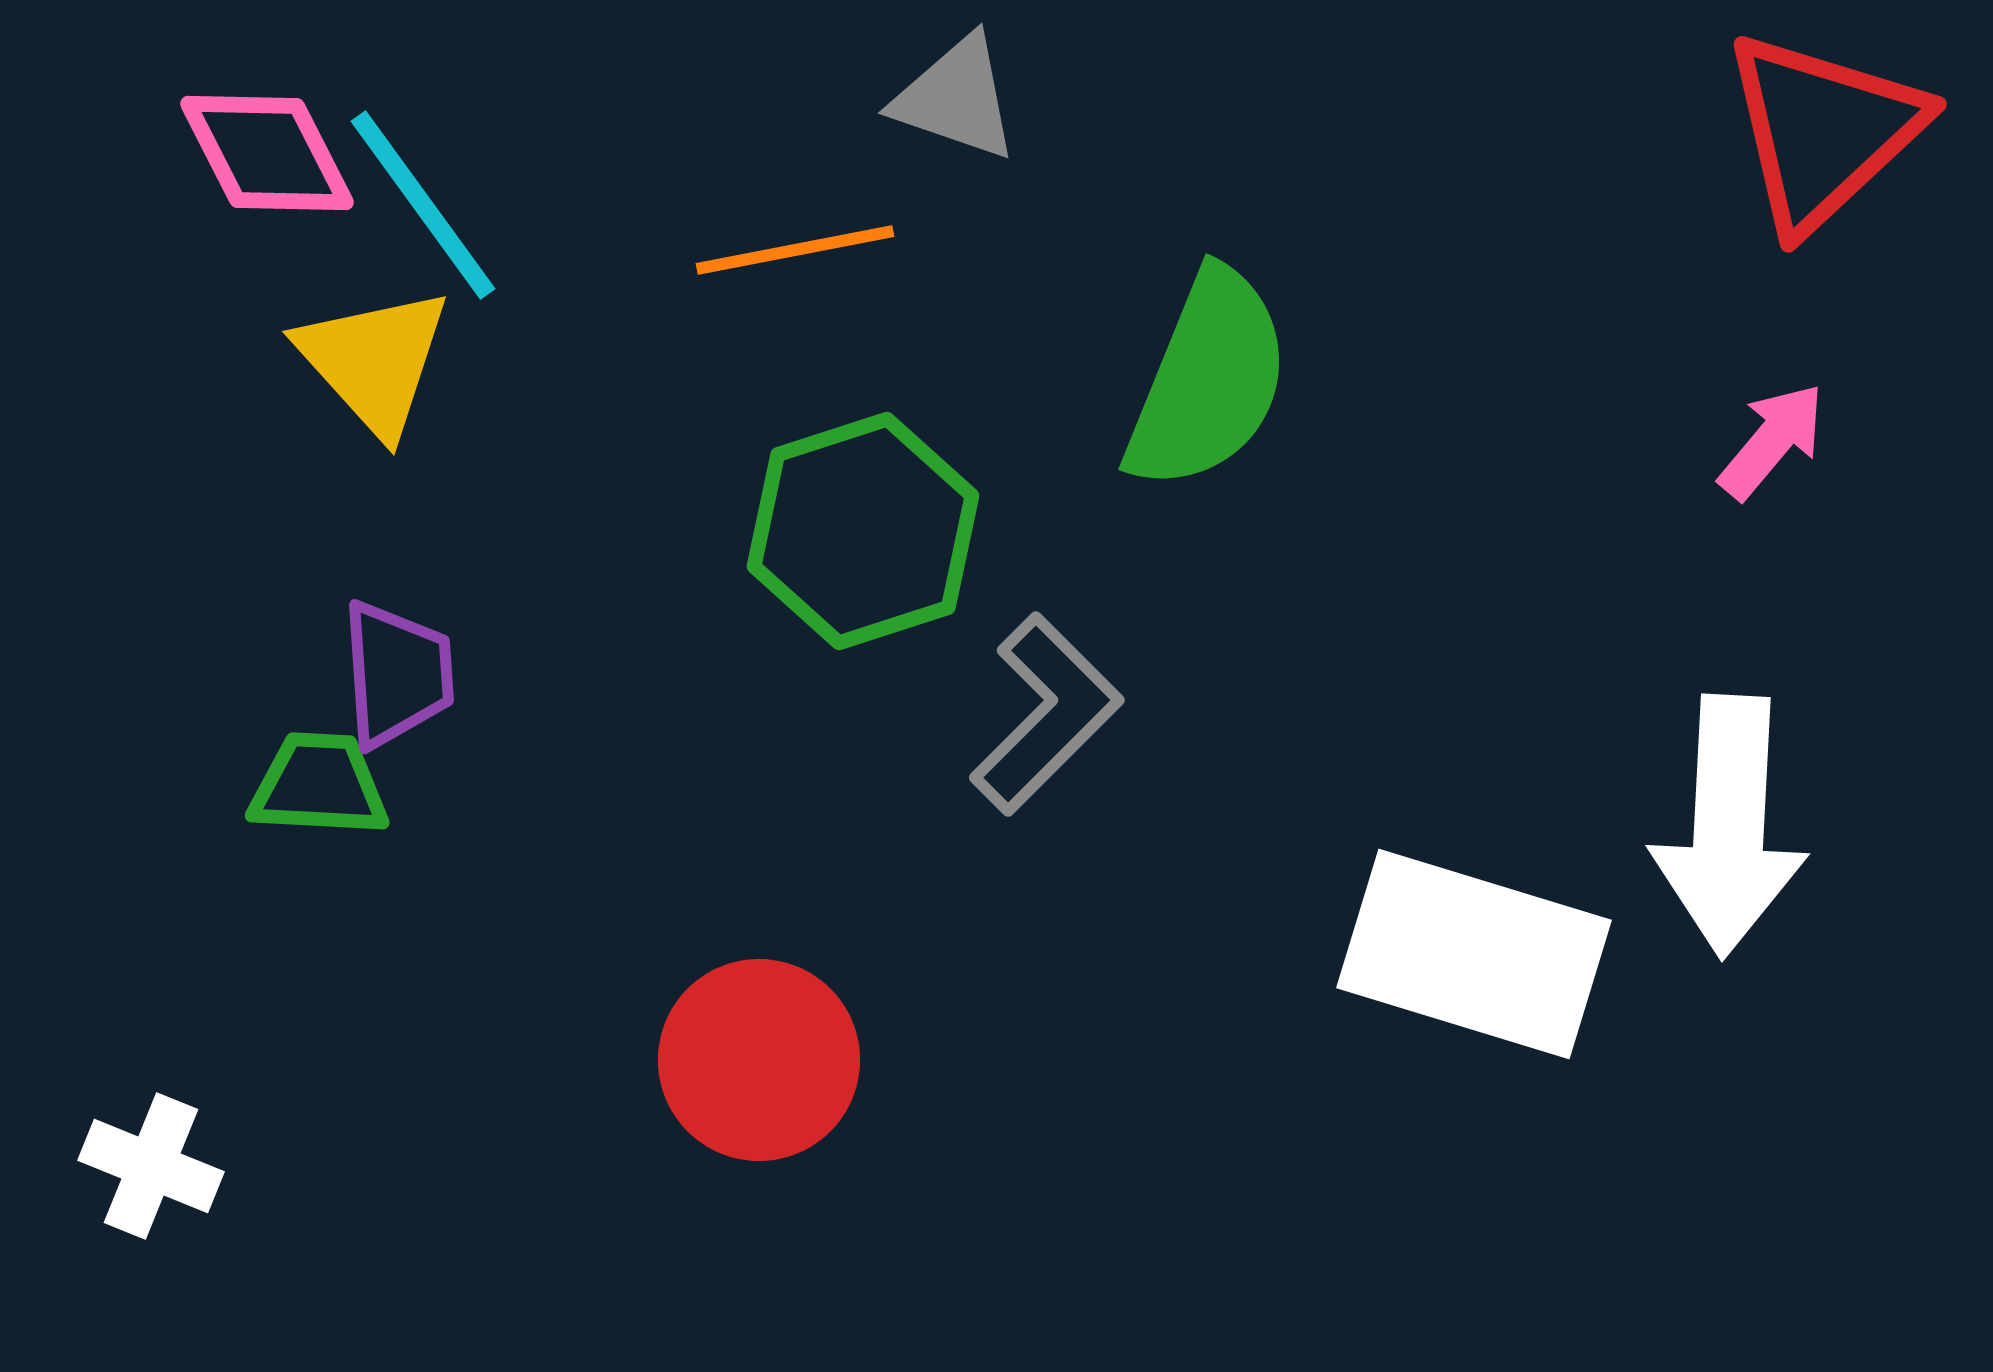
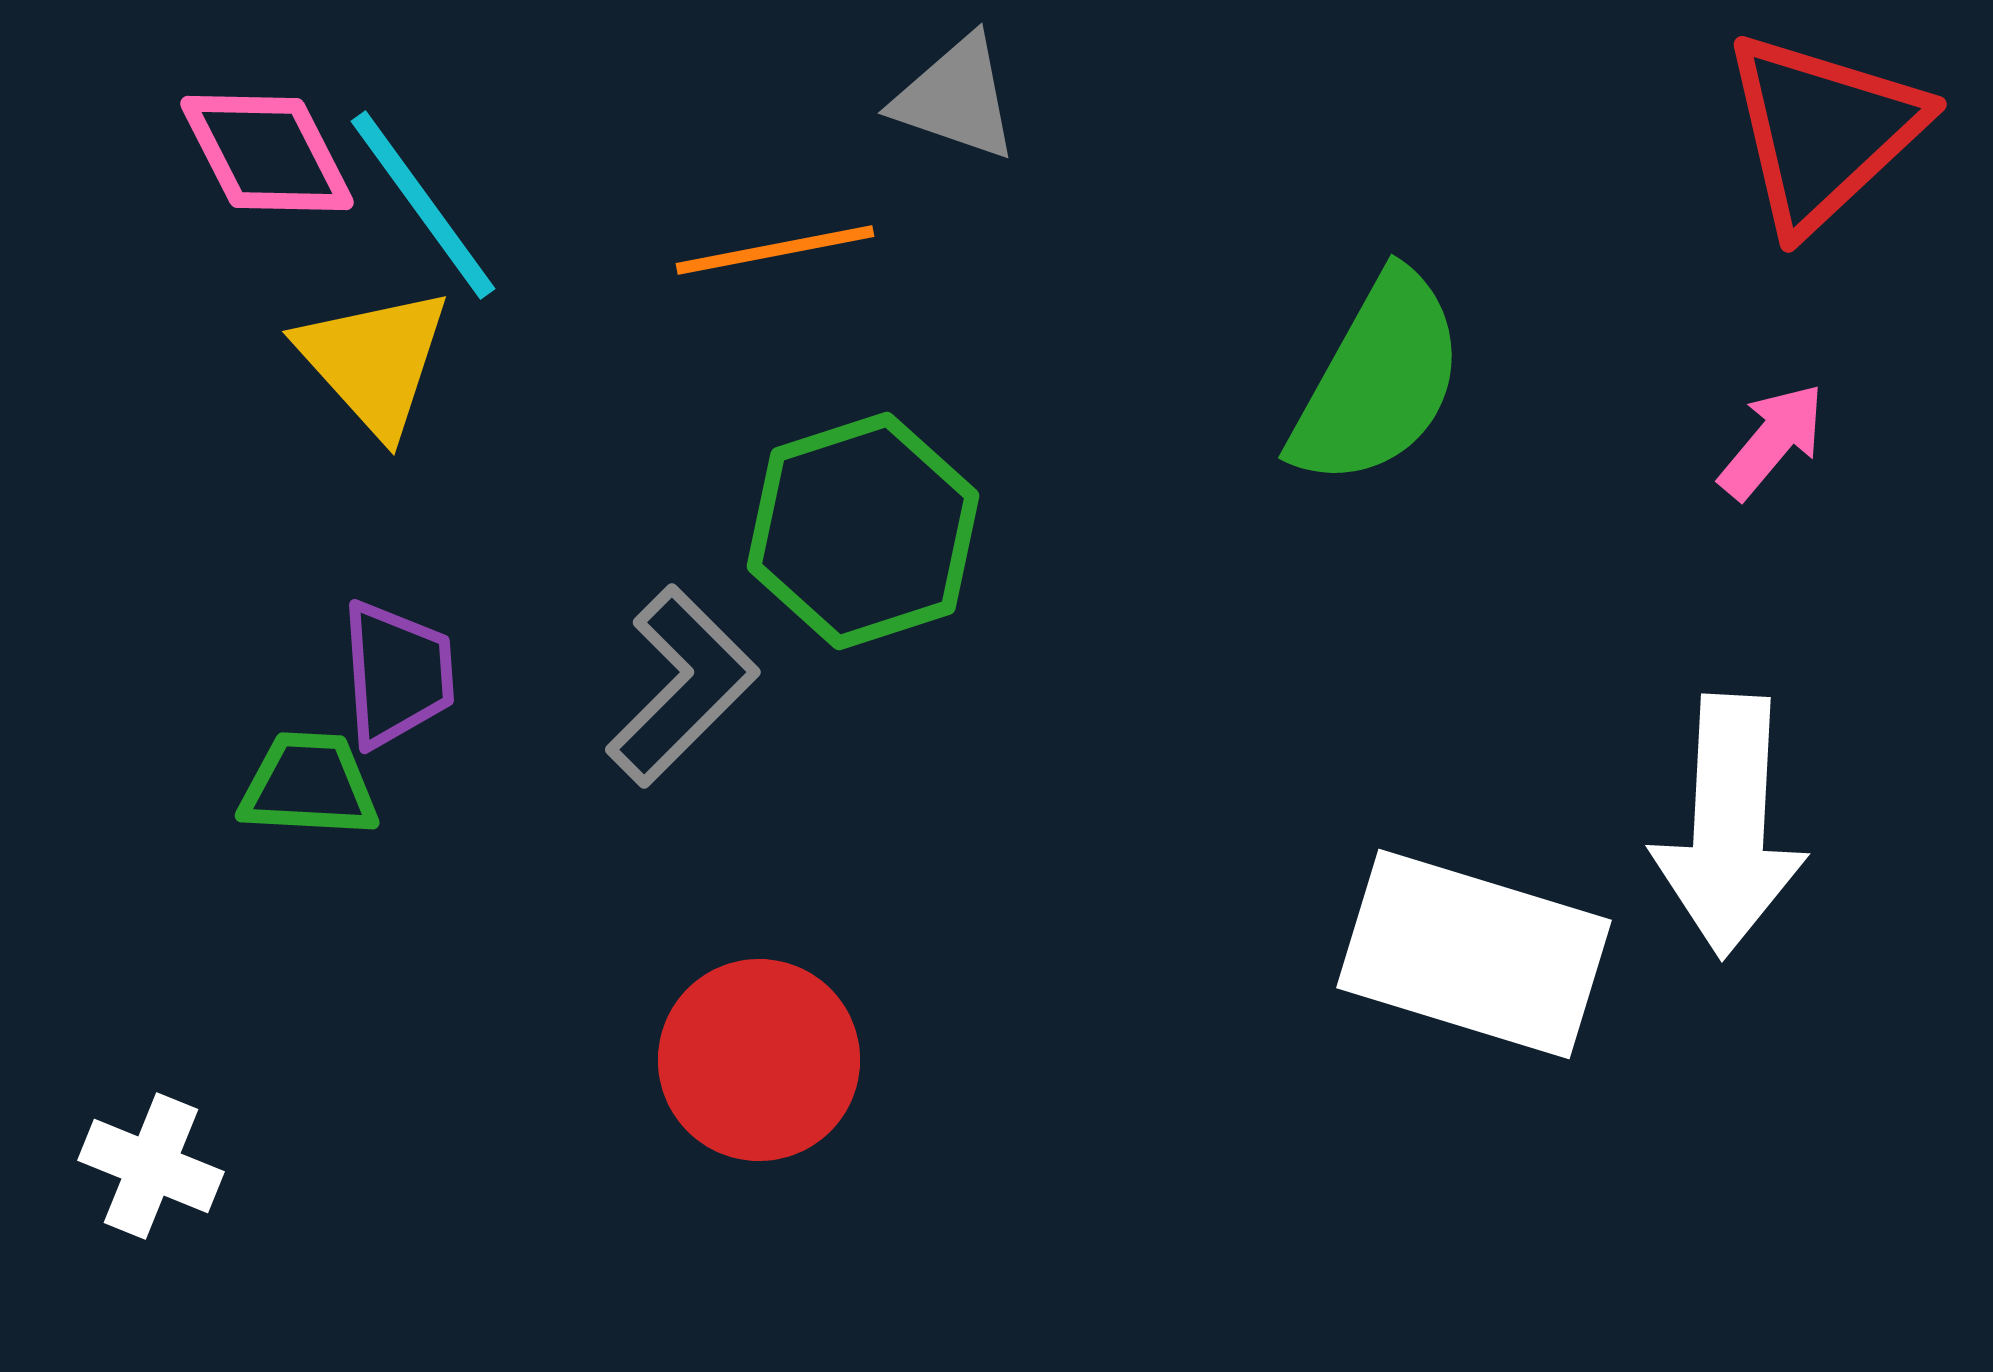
orange line: moved 20 px left
green semicircle: moved 170 px right; rotated 7 degrees clockwise
gray L-shape: moved 364 px left, 28 px up
green trapezoid: moved 10 px left
